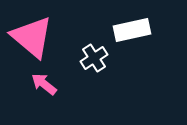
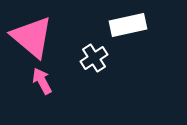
white rectangle: moved 4 px left, 5 px up
pink arrow: moved 2 px left, 3 px up; rotated 24 degrees clockwise
